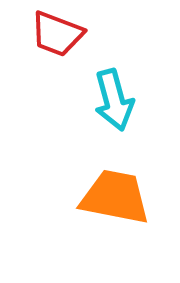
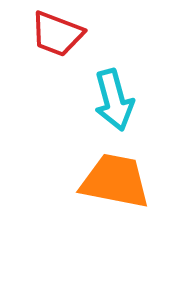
orange trapezoid: moved 16 px up
